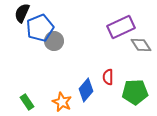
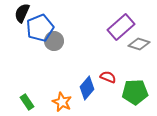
purple rectangle: rotated 16 degrees counterclockwise
gray diamond: moved 2 px left, 1 px up; rotated 40 degrees counterclockwise
red semicircle: rotated 112 degrees clockwise
blue diamond: moved 1 px right, 2 px up
